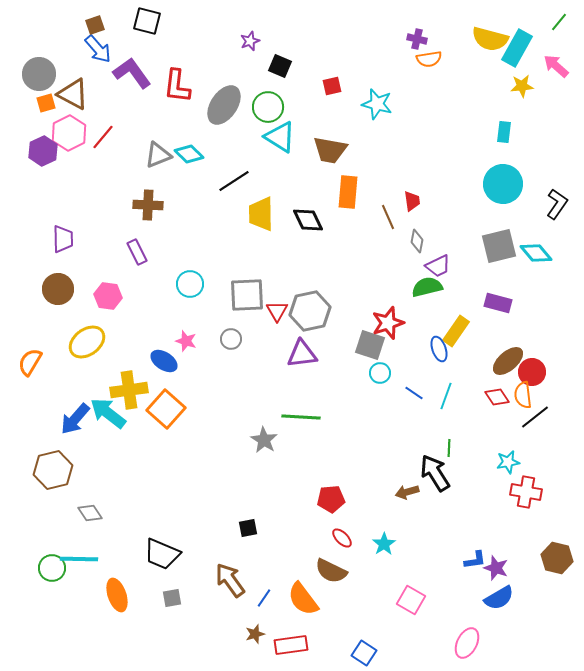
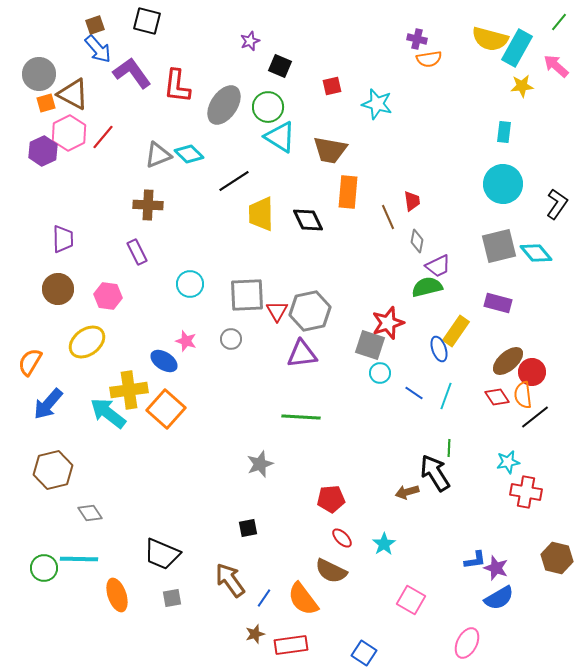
blue arrow at (75, 419): moved 27 px left, 15 px up
gray star at (264, 440): moved 4 px left, 24 px down; rotated 20 degrees clockwise
green circle at (52, 568): moved 8 px left
